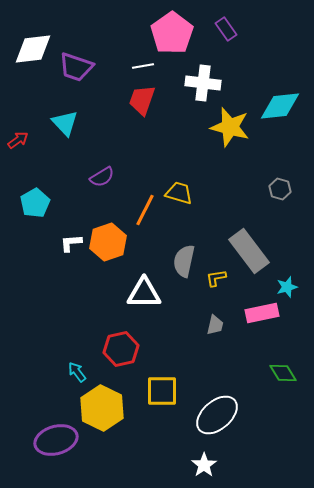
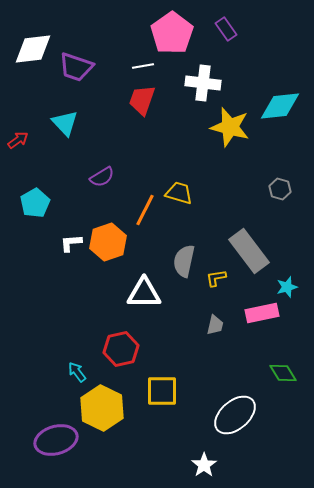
white ellipse: moved 18 px right
